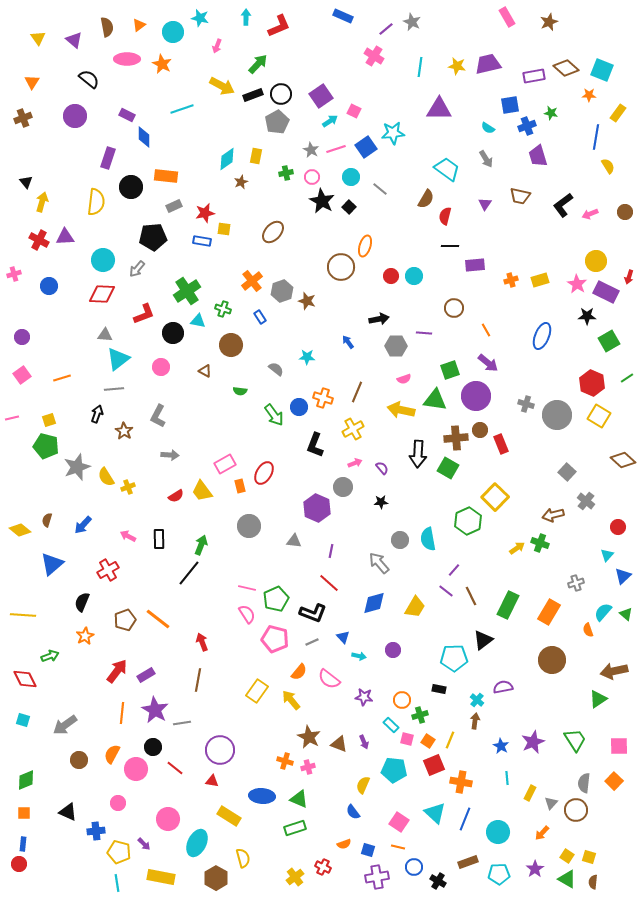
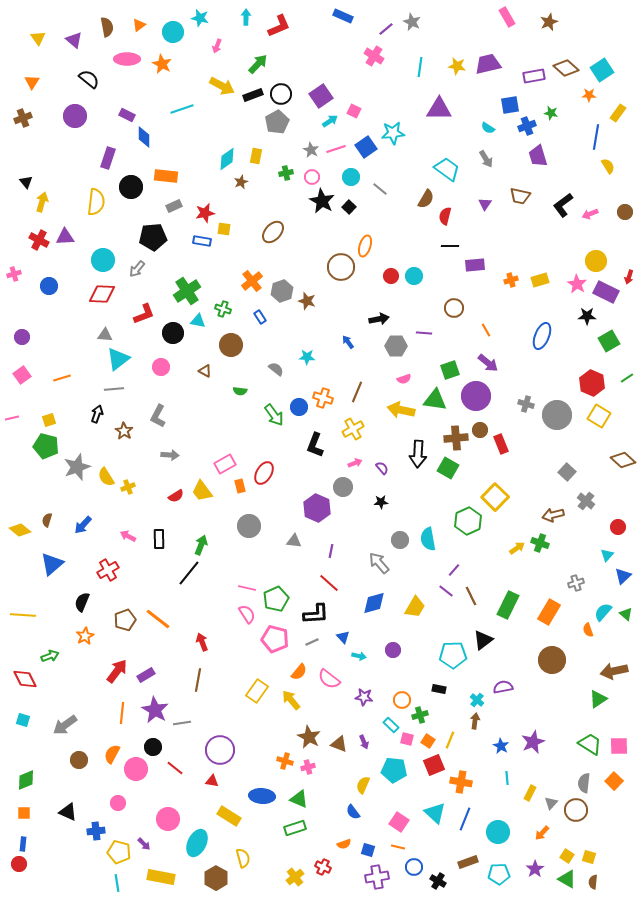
cyan square at (602, 70): rotated 35 degrees clockwise
black L-shape at (313, 613): moved 3 px right, 1 px down; rotated 24 degrees counterclockwise
cyan pentagon at (454, 658): moved 1 px left, 3 px up
green trapezoid at (575, 740): moved 15 px right, 4 px down; rotated 25 degrees counterclockwise
